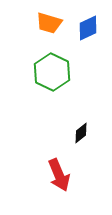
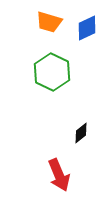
orange trapezoid: moved 1 px up
blue diamond: moved 1 px left
